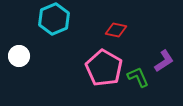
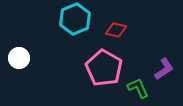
cyan hexagon: moved 21 px right
white circle: moved 2 px down
purple L-shape: moved 8 px down
green L-shape: moved 11 px down
